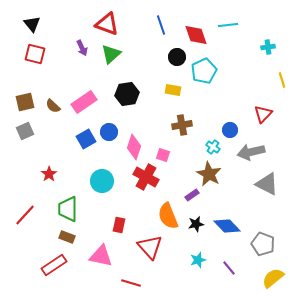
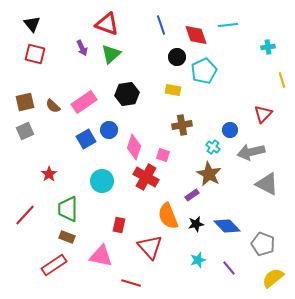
blue circle at (109, 132): moved 2 px up
